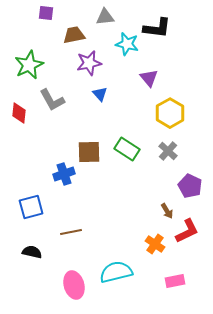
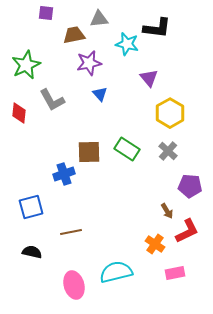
gray triangle: moved 6 px left, 2 px down
green star: moved 3 px left
purple pentagon: rotated 20 degrees counterclockwise
pink rectangle: moved 8 px up
